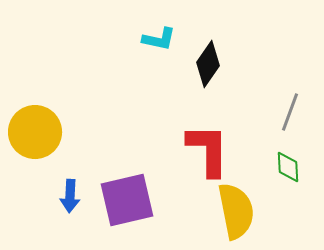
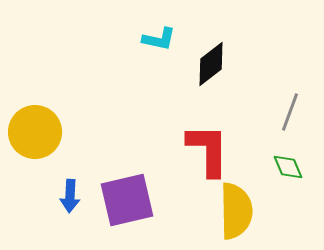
black diamond: moved 3 px right; rotated 18 degrees clockwise
green diamond: rotated 20 degrees counterclockwise
yellow semicircle: rotated 10 degrees clockwise
